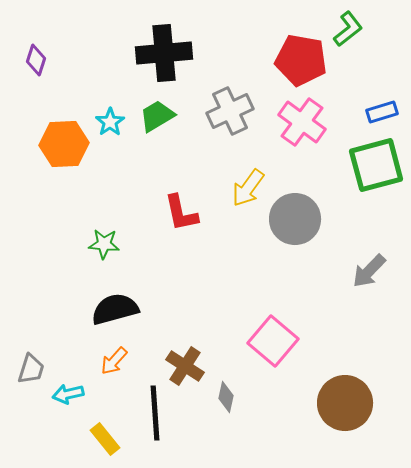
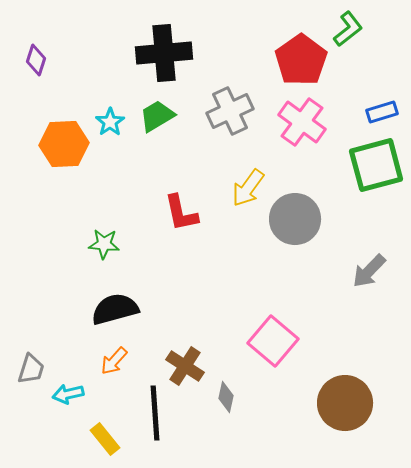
red pentagon: rotated 27 degrees clockwise
